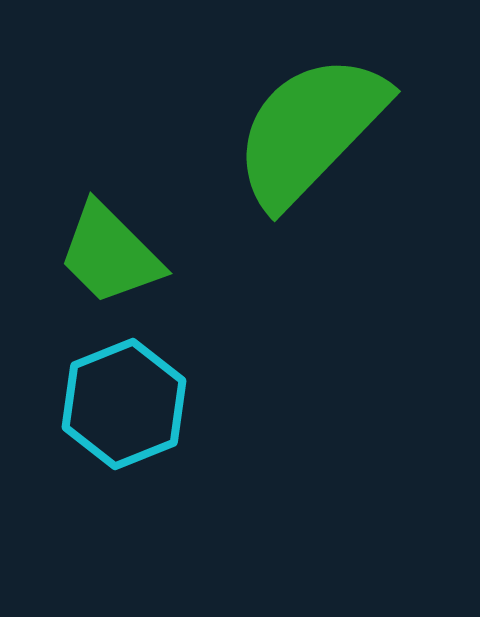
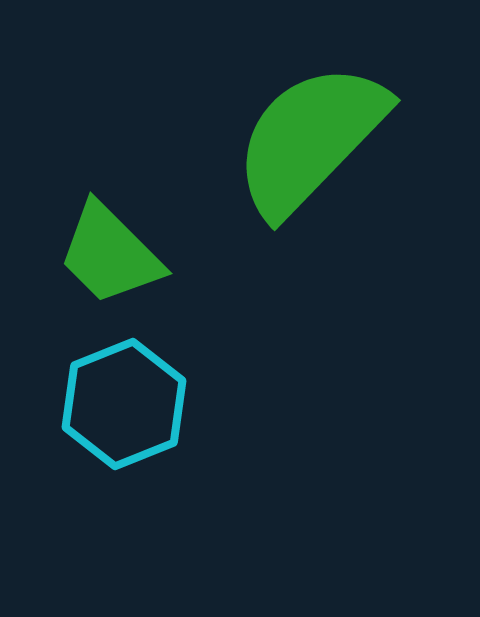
green semicircle: moved 9 px down
